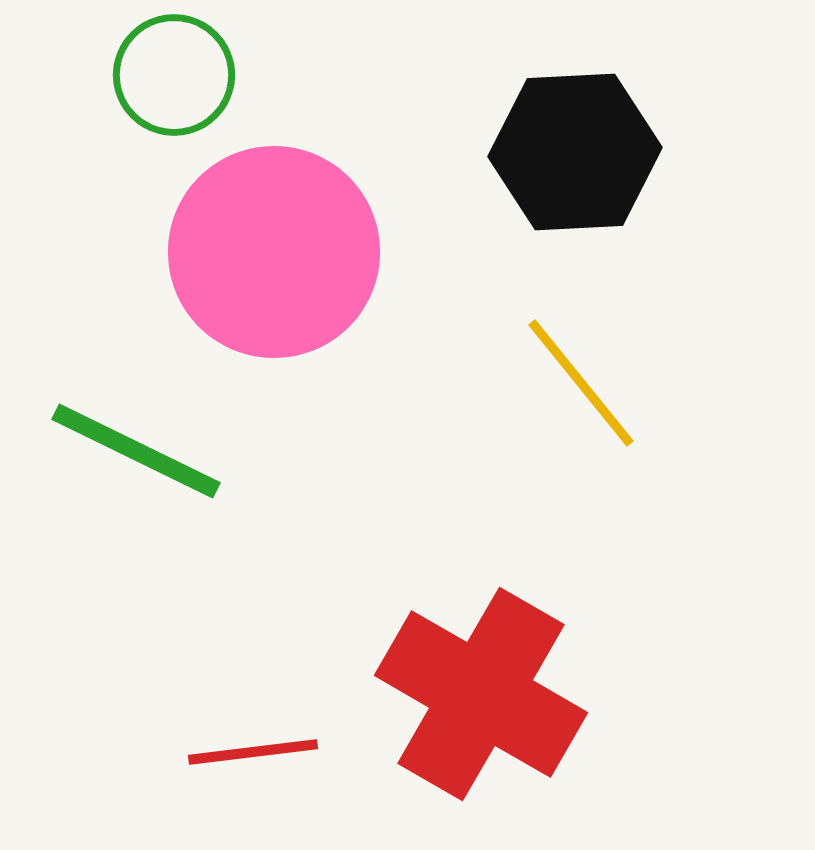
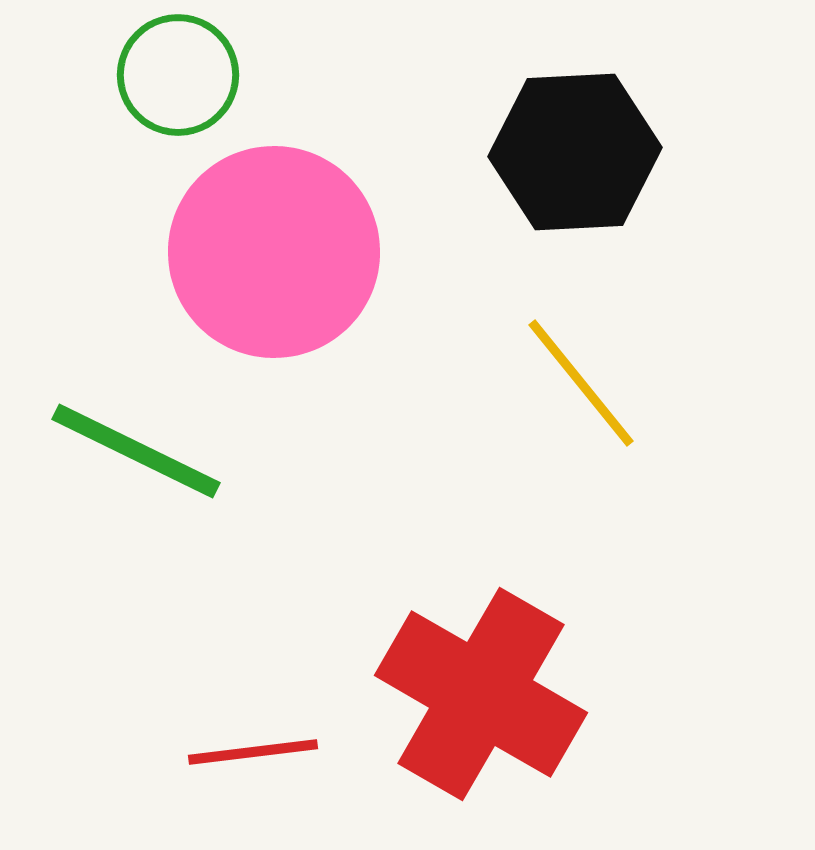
green circle: moved 4 px right
